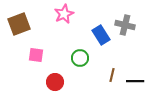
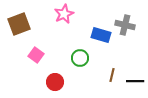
blue rectangle: rotated 42 degrees counterclockwise
pink square: rotated 28 degrees clockwise
